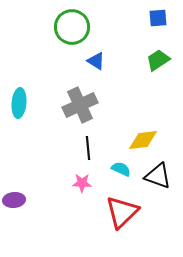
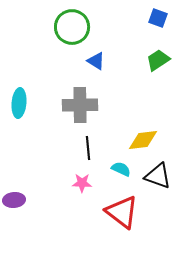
blue square: rotated 24 degrees clockwise
gray cross: rotated 24 degrees clockwise
red triangle: rotated 39 degrees counterclockwise
